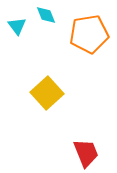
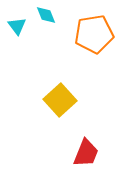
orange pentagon: moved 5 px right
yellow square: moved 13 px right, 7 px down
red trapezoid: rotated 44 degrees clockwise
